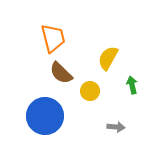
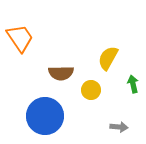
orange trapezoid: moved 33 px left; rotated 20 degrees counterclockwise
brown semicircle: rotated 45 degrees counterclockwise
green arrow: moved 1 px right, 1 px up
yellow circle: moved 1 px right, 1 px up
gray arrow: moved 3 px right
